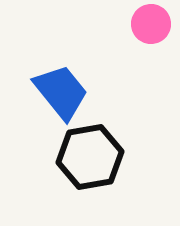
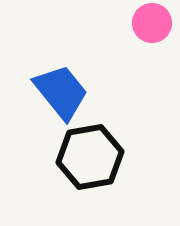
pink circle: moved 1 px right, 1 px up
